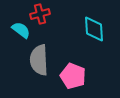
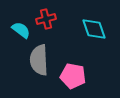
red cross: moved 6 px right, 5 px down
cyan diamond: rotated 16 degrees counterclockwise
pink pentagon: rotated 10 degrees counterclockwise
